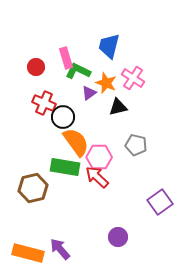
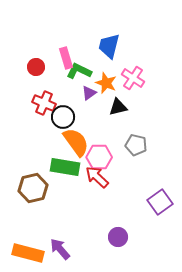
green L-shape: moved 1 px right
